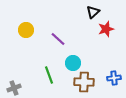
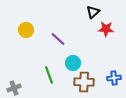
red star: rotated 21 degrees clockwise
